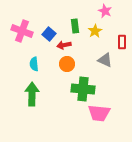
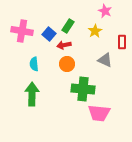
green rectangle: moved 7 px left; rotated 40 degrees clockwise
pink cross: rotated 10 degrees counterclockwise
